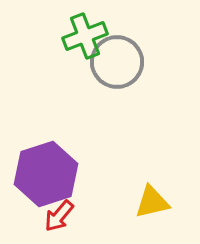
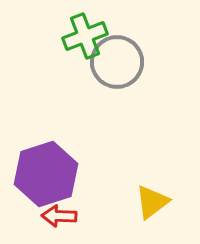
yellow triangle: rotated 24 degrees counterclockwise
red arrow: rotated 52 degrees clockwise
